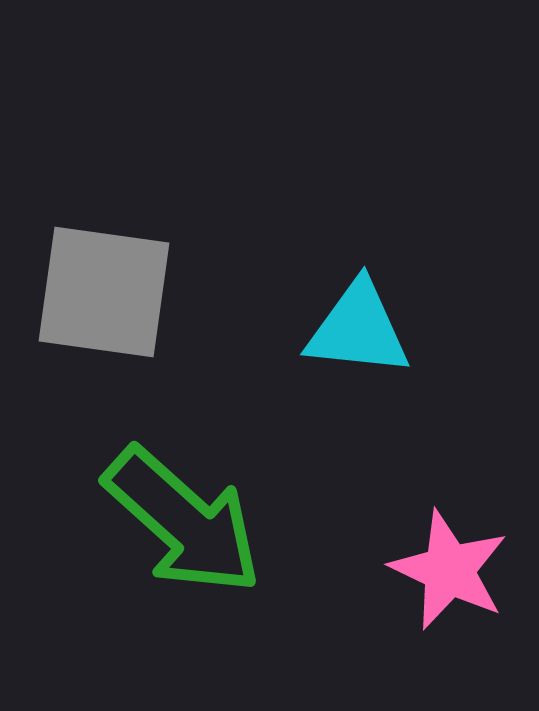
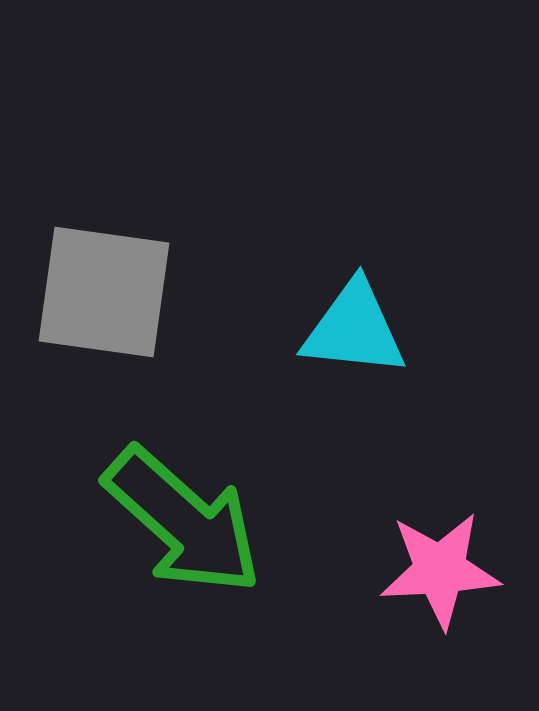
cyan triangle: moved 4 px left
pink star: moved 9 px left; rotated 28 degrees counterclockwise
